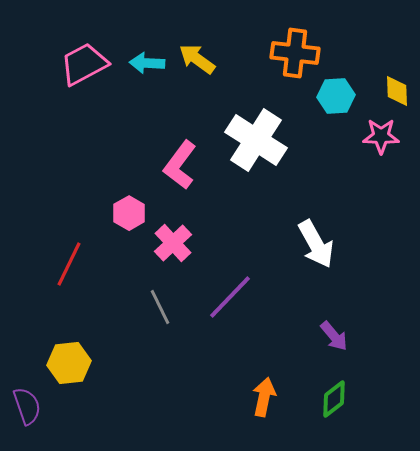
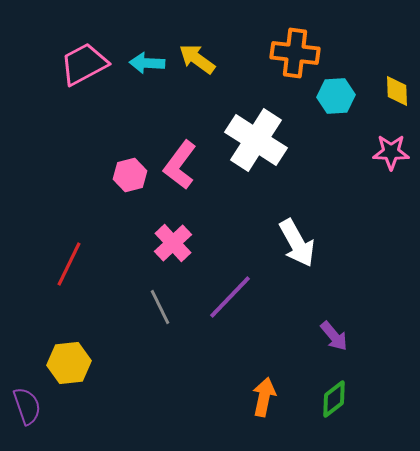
pink star: moved 10 px right, 16 px down
pink hexagon: moved 1 px right, 38 px up; rotated 16 degrees clockwise
white arrow: moved 19 px left, 1 px up
